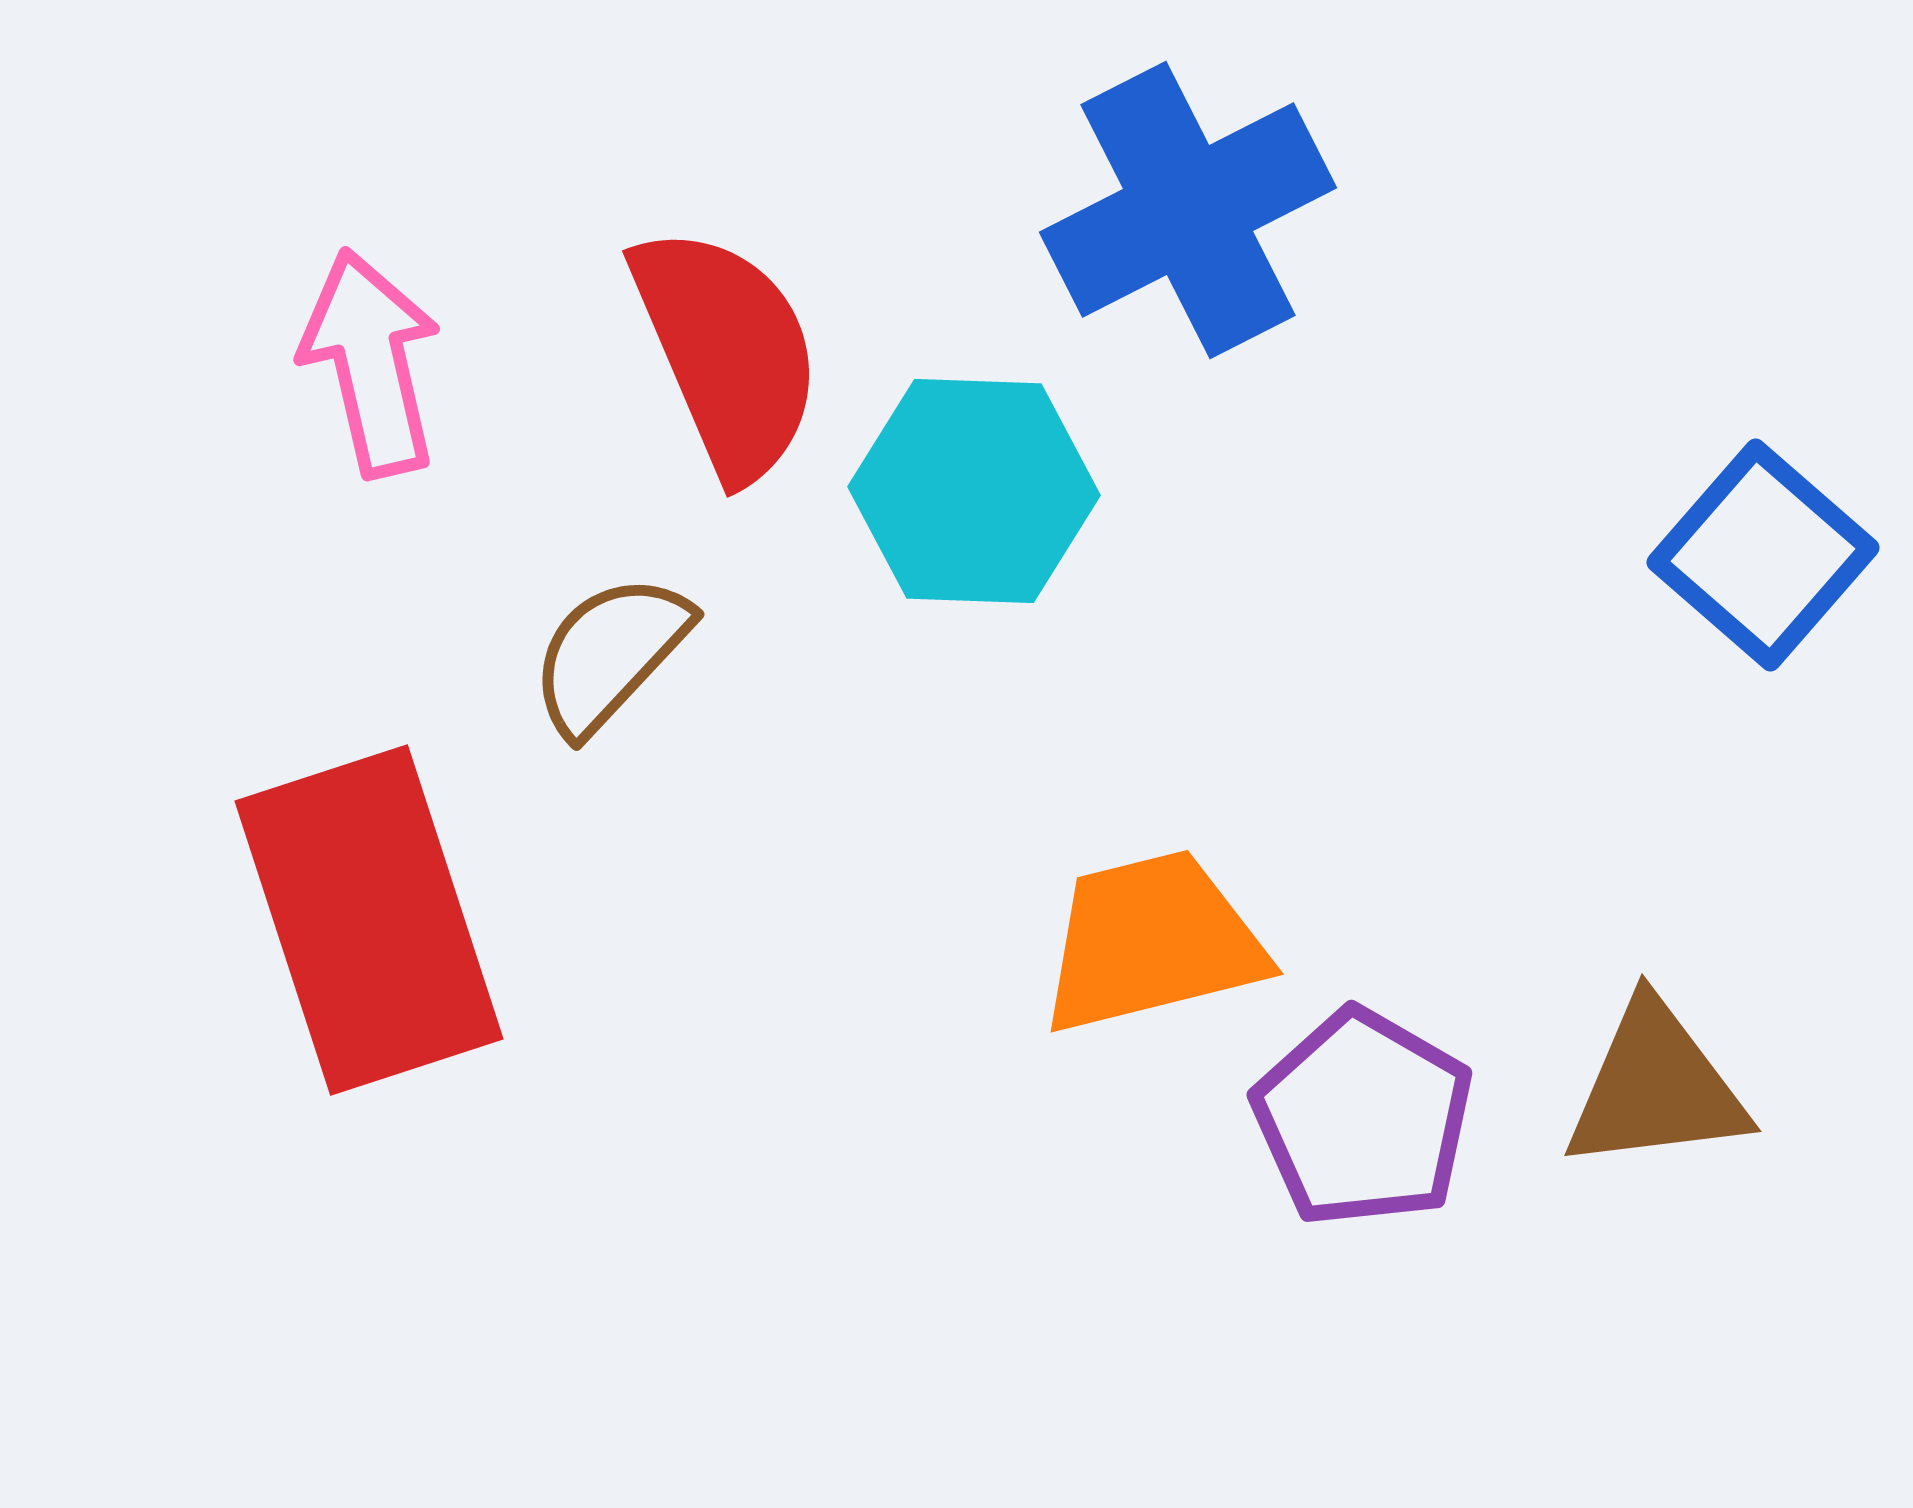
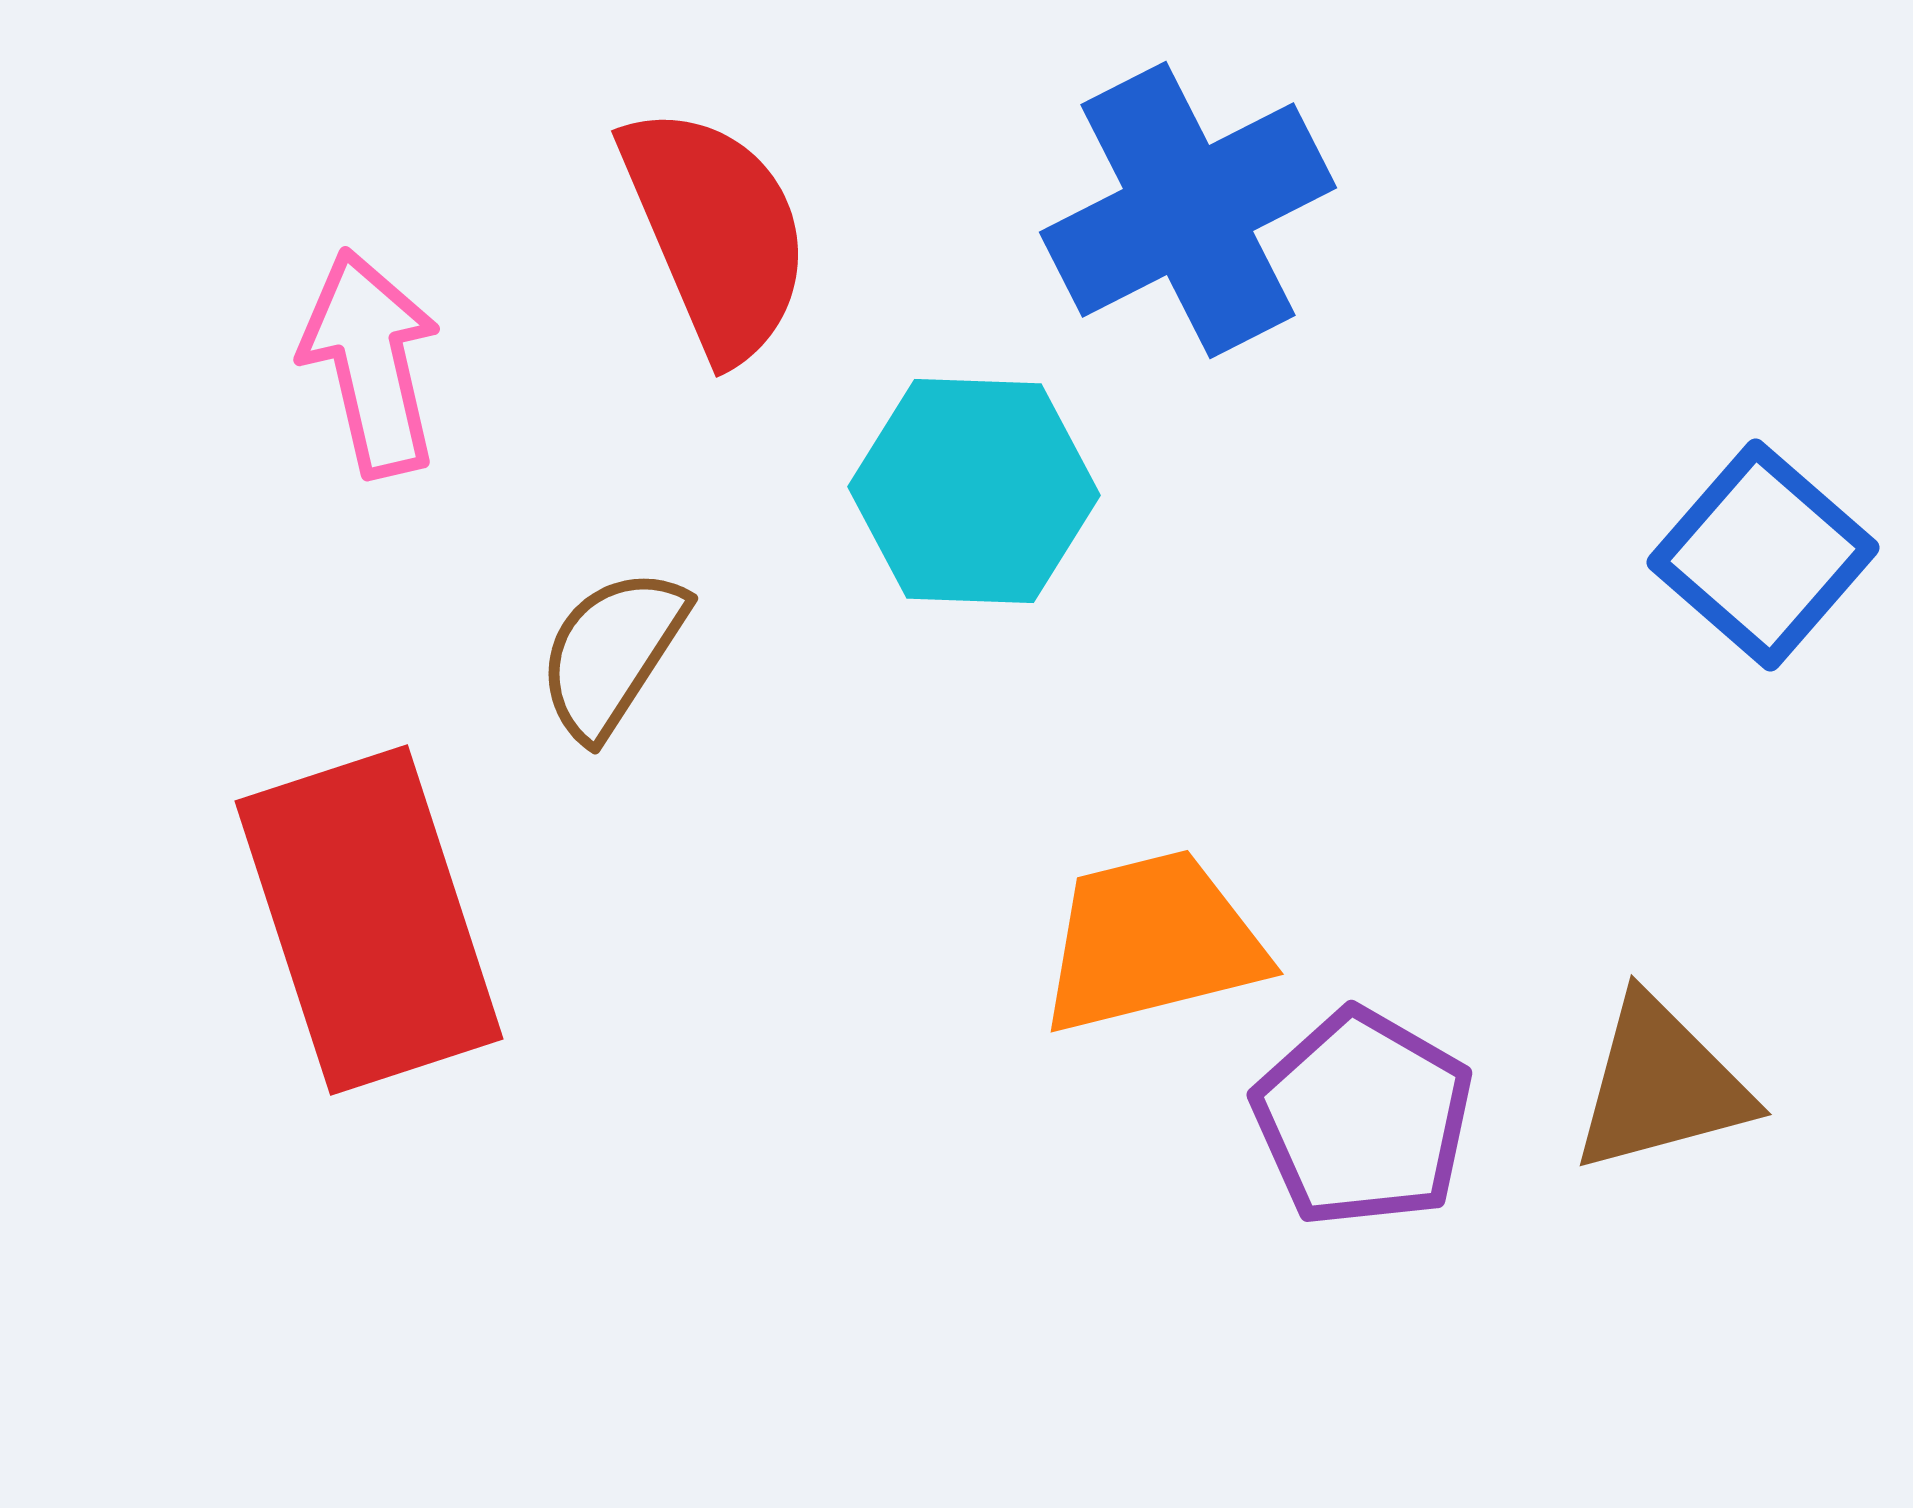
red semicircle: moved 11 px left, 120 px up
brown semicircle: moved 2 px right, 1 px up; rotated 10 degrees counterclockwise
brown triangle: moved 5 px right, 2 px up; rotated 8 degrees counterclockwise
